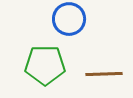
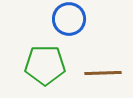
brown line: moved 1 px left, 1 px up
